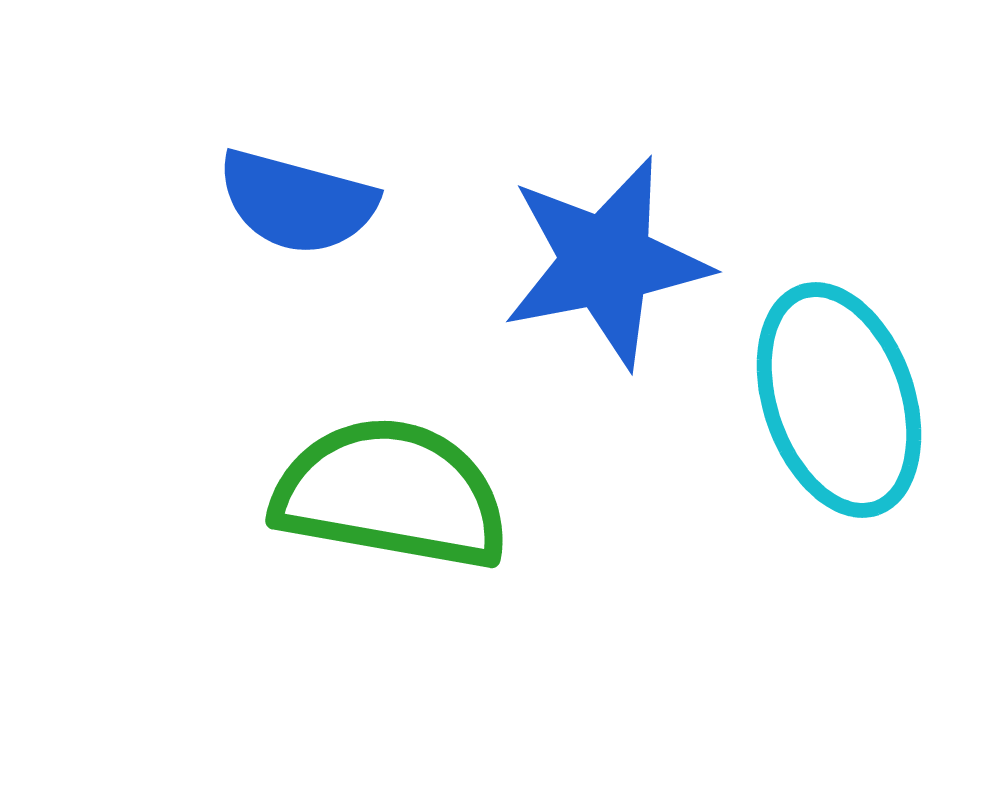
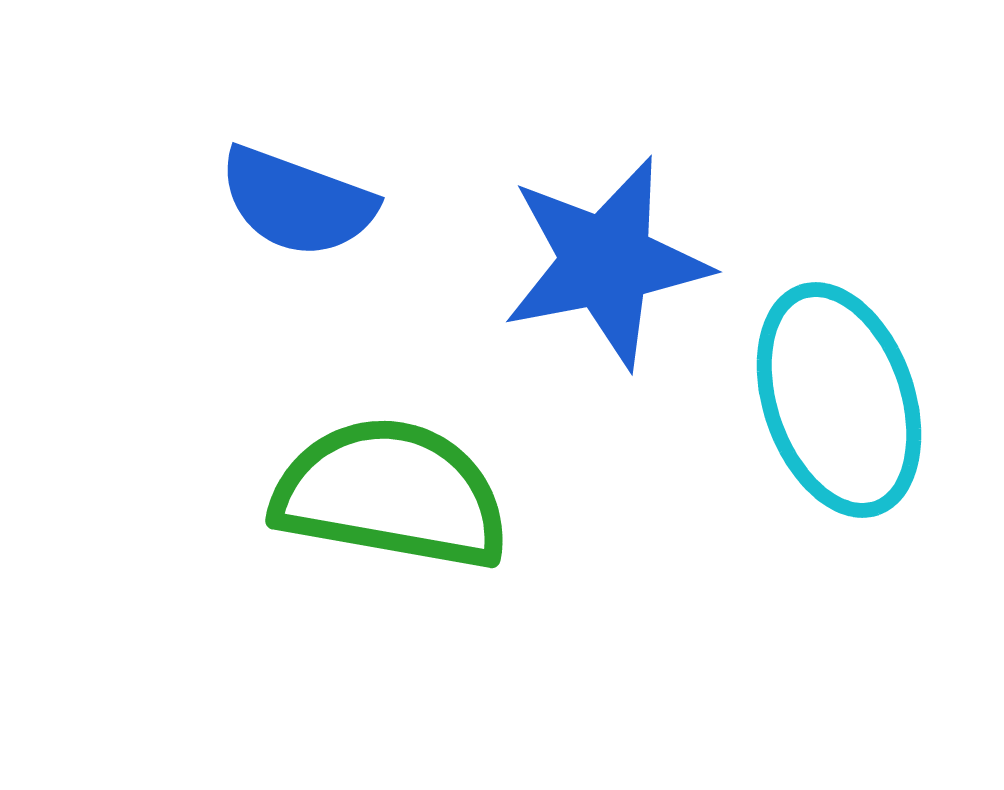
blue semicircle: rotated 5 degrees clockwise
